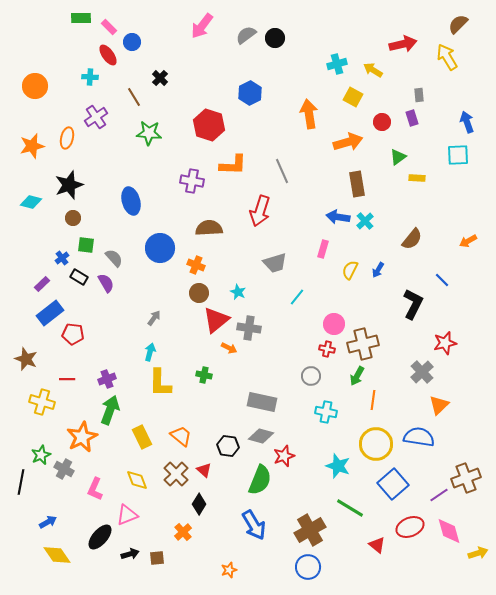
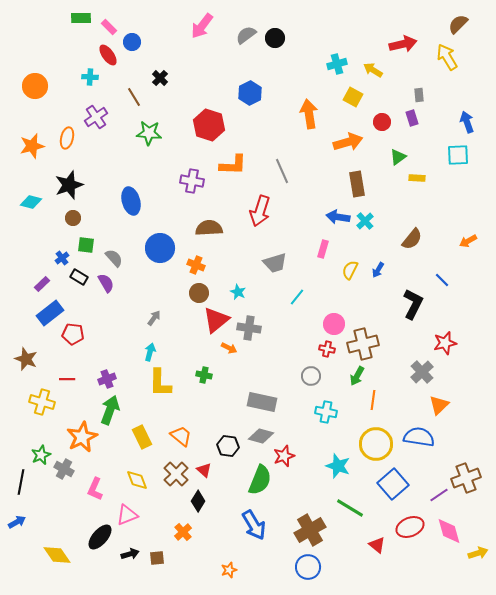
black diamond at (199, 504): moved 1 px left, 3 px up
blue arrow at (48, 522): moved 31 px left
